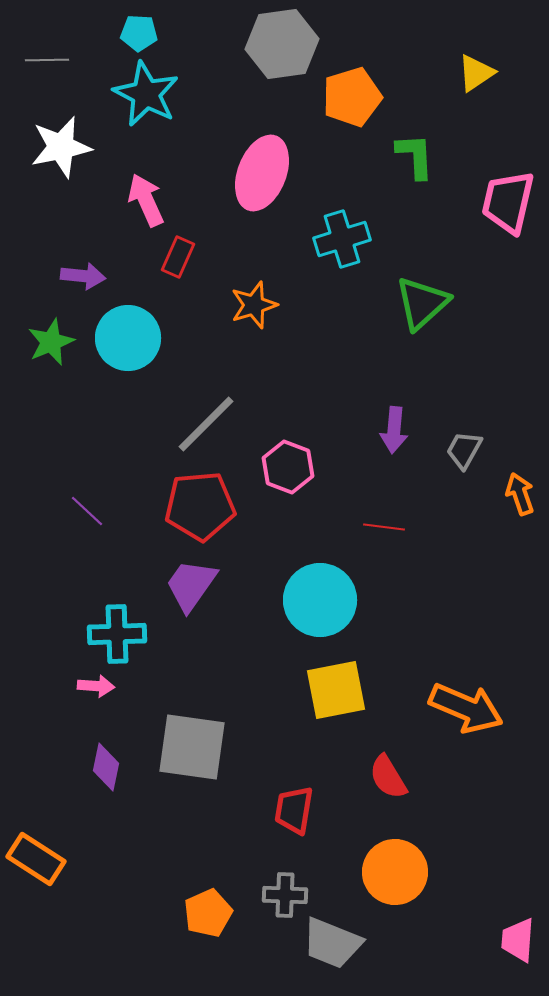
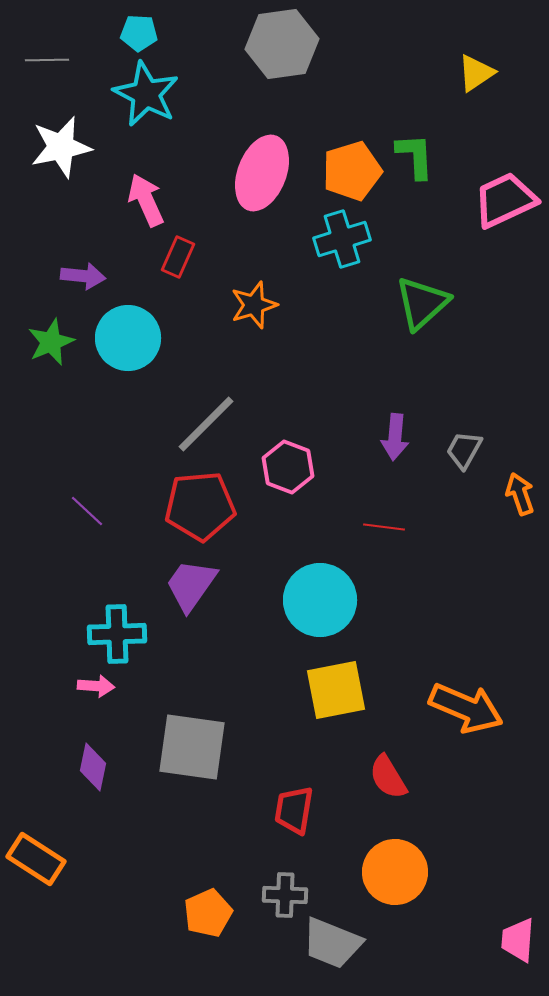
orange pentagon at (352, 97): moved 74 px down
pink trapezoid at (508, 202): moved 3 px left, 2 px up; rotated 52 degrees clockwise
purple arrow at (394, 430): moved 1 px right, 7 px down
purple diamond at (106, 767): moved 13 px left
